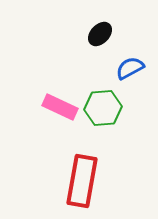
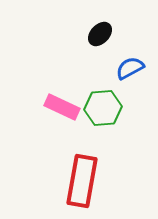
pink rectangle: moved 2 px right
